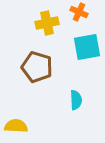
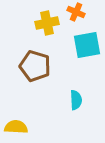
orange cross: moved 3 px left
cyan square: moved 2 px up
brown pentagon: moved 2 px left, 1 px up
yellow semicircle: moved 1 px down
